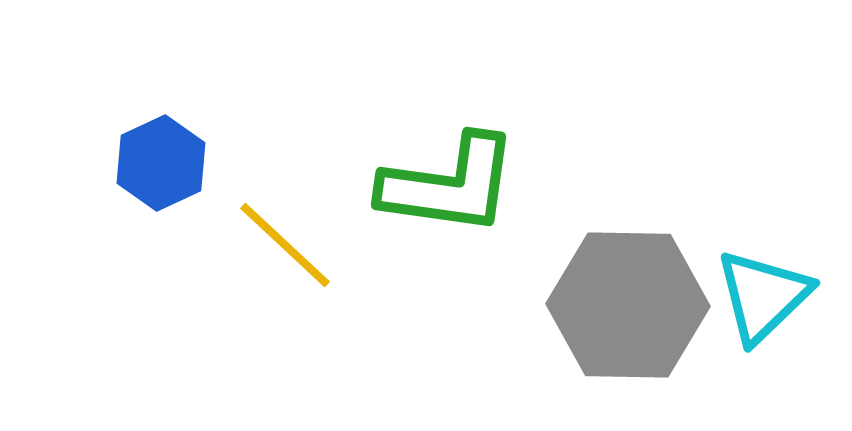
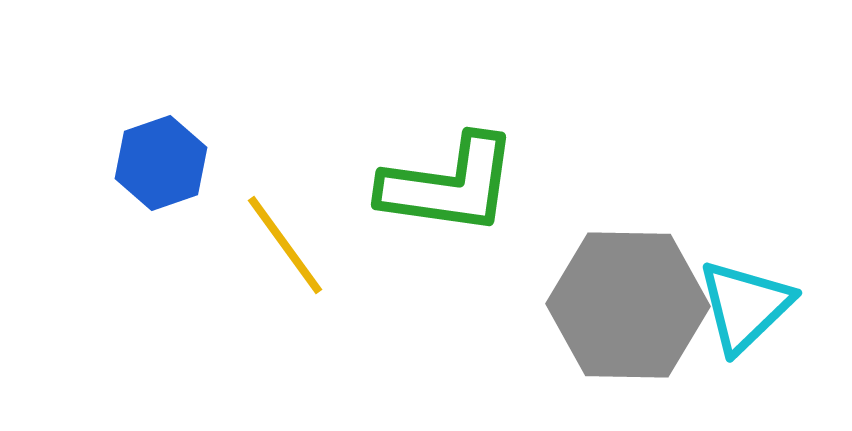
blue hexagon: rotated 6 degrees clockwise
yellow line: rotated 11 degrees clockwise
cyan triangle: moved 18 px left, 10 px down
